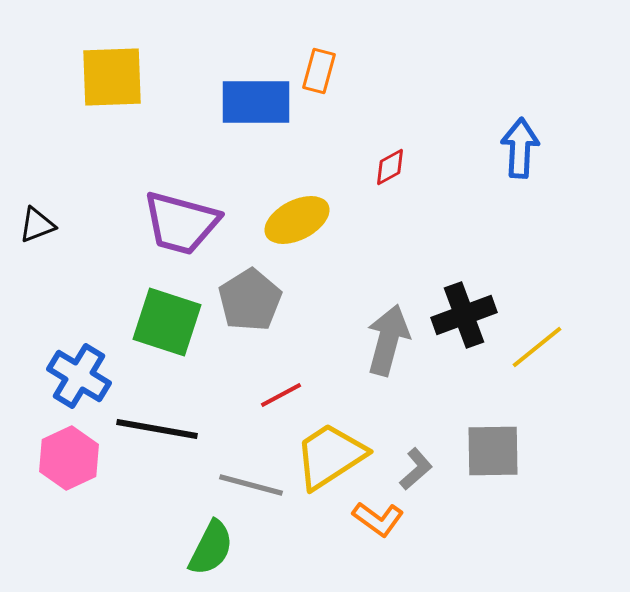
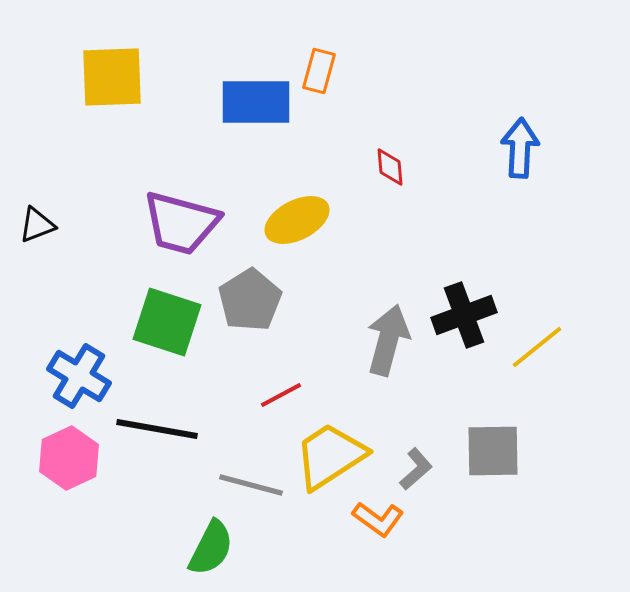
red diamond: rotated 66 degrees counterclockwise
